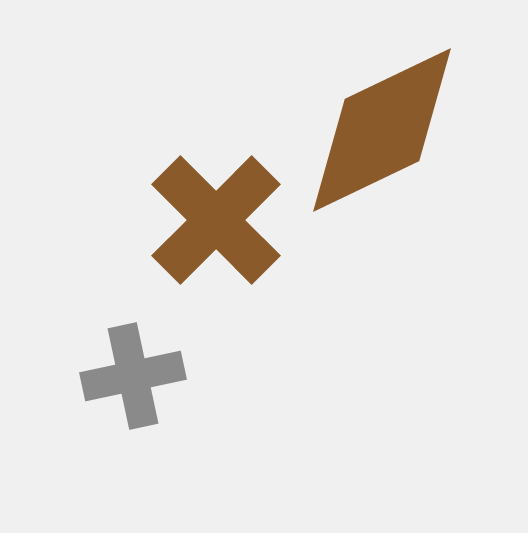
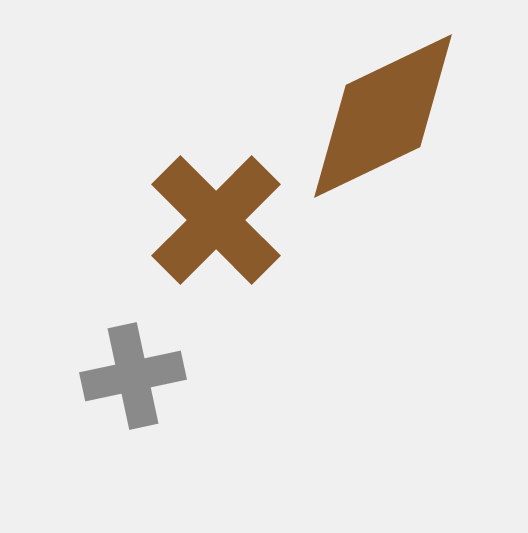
brown diamond: moved 1 px right, 14 px up
